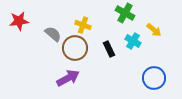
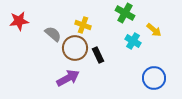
black rectangle: moved 11 px left, 6 px down
